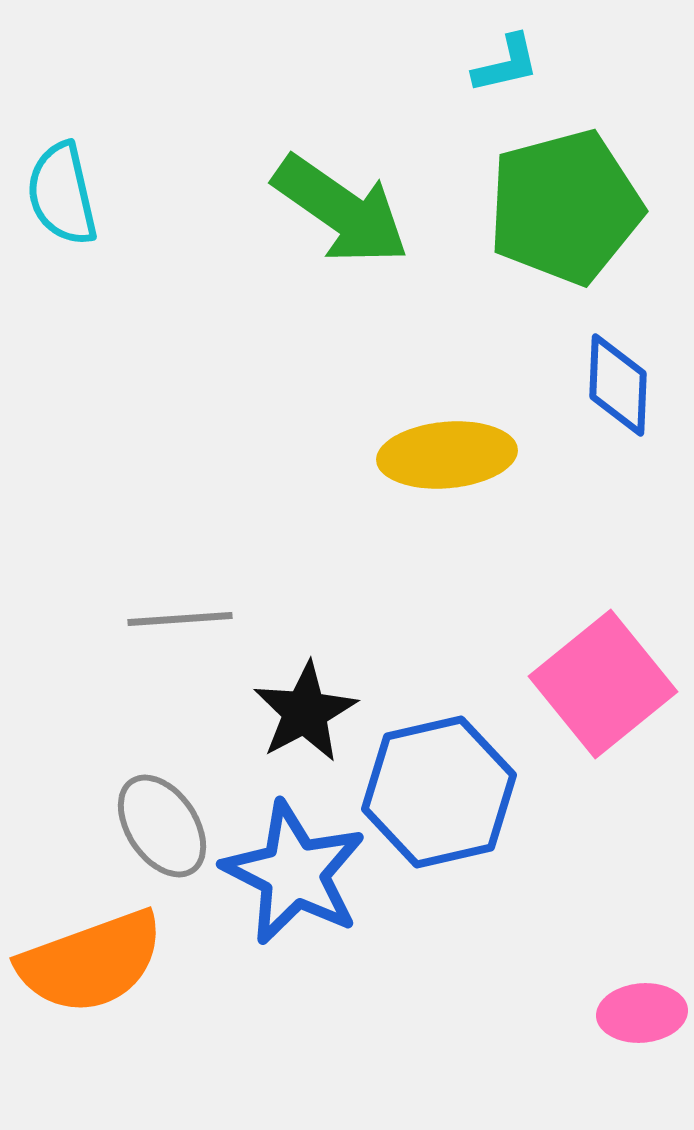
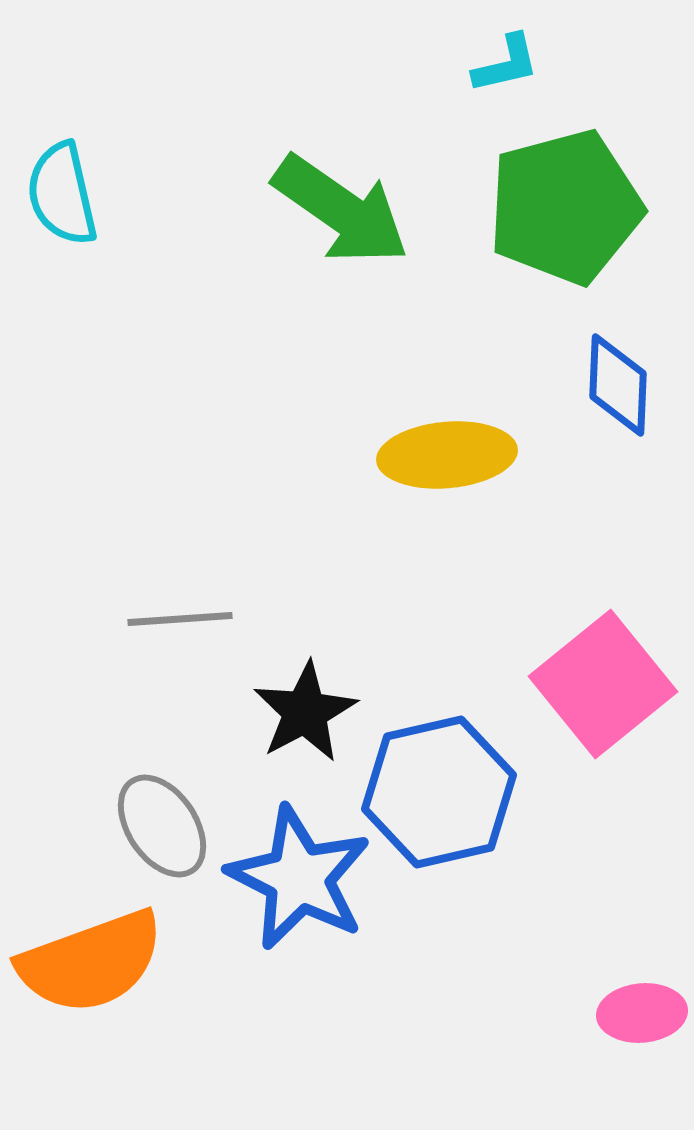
blue star: moved 5 px right, 5 px down
